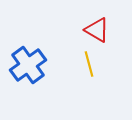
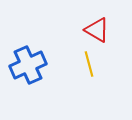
blue cross: rotated 12 degrees clockwise
